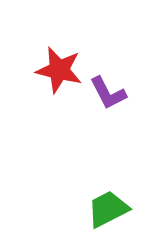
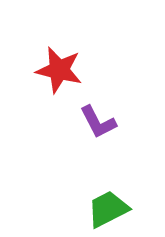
purple L-shape: moved 10 px left, 29 px down
